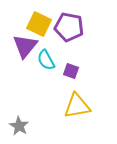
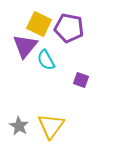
purple pentagon: moved 1 px down
purple square: moved 10 px right, 9 px down
yellow triangle: moved 26 px left, 20 px down; rotated 44 degrees counterclockwise
